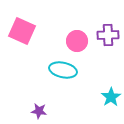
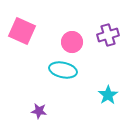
purple cross: rotated 15 degrees counterclockwise
pink circle: moved 5 px left, 1 px down
cyan star: moved 3 px left, 2 px up
